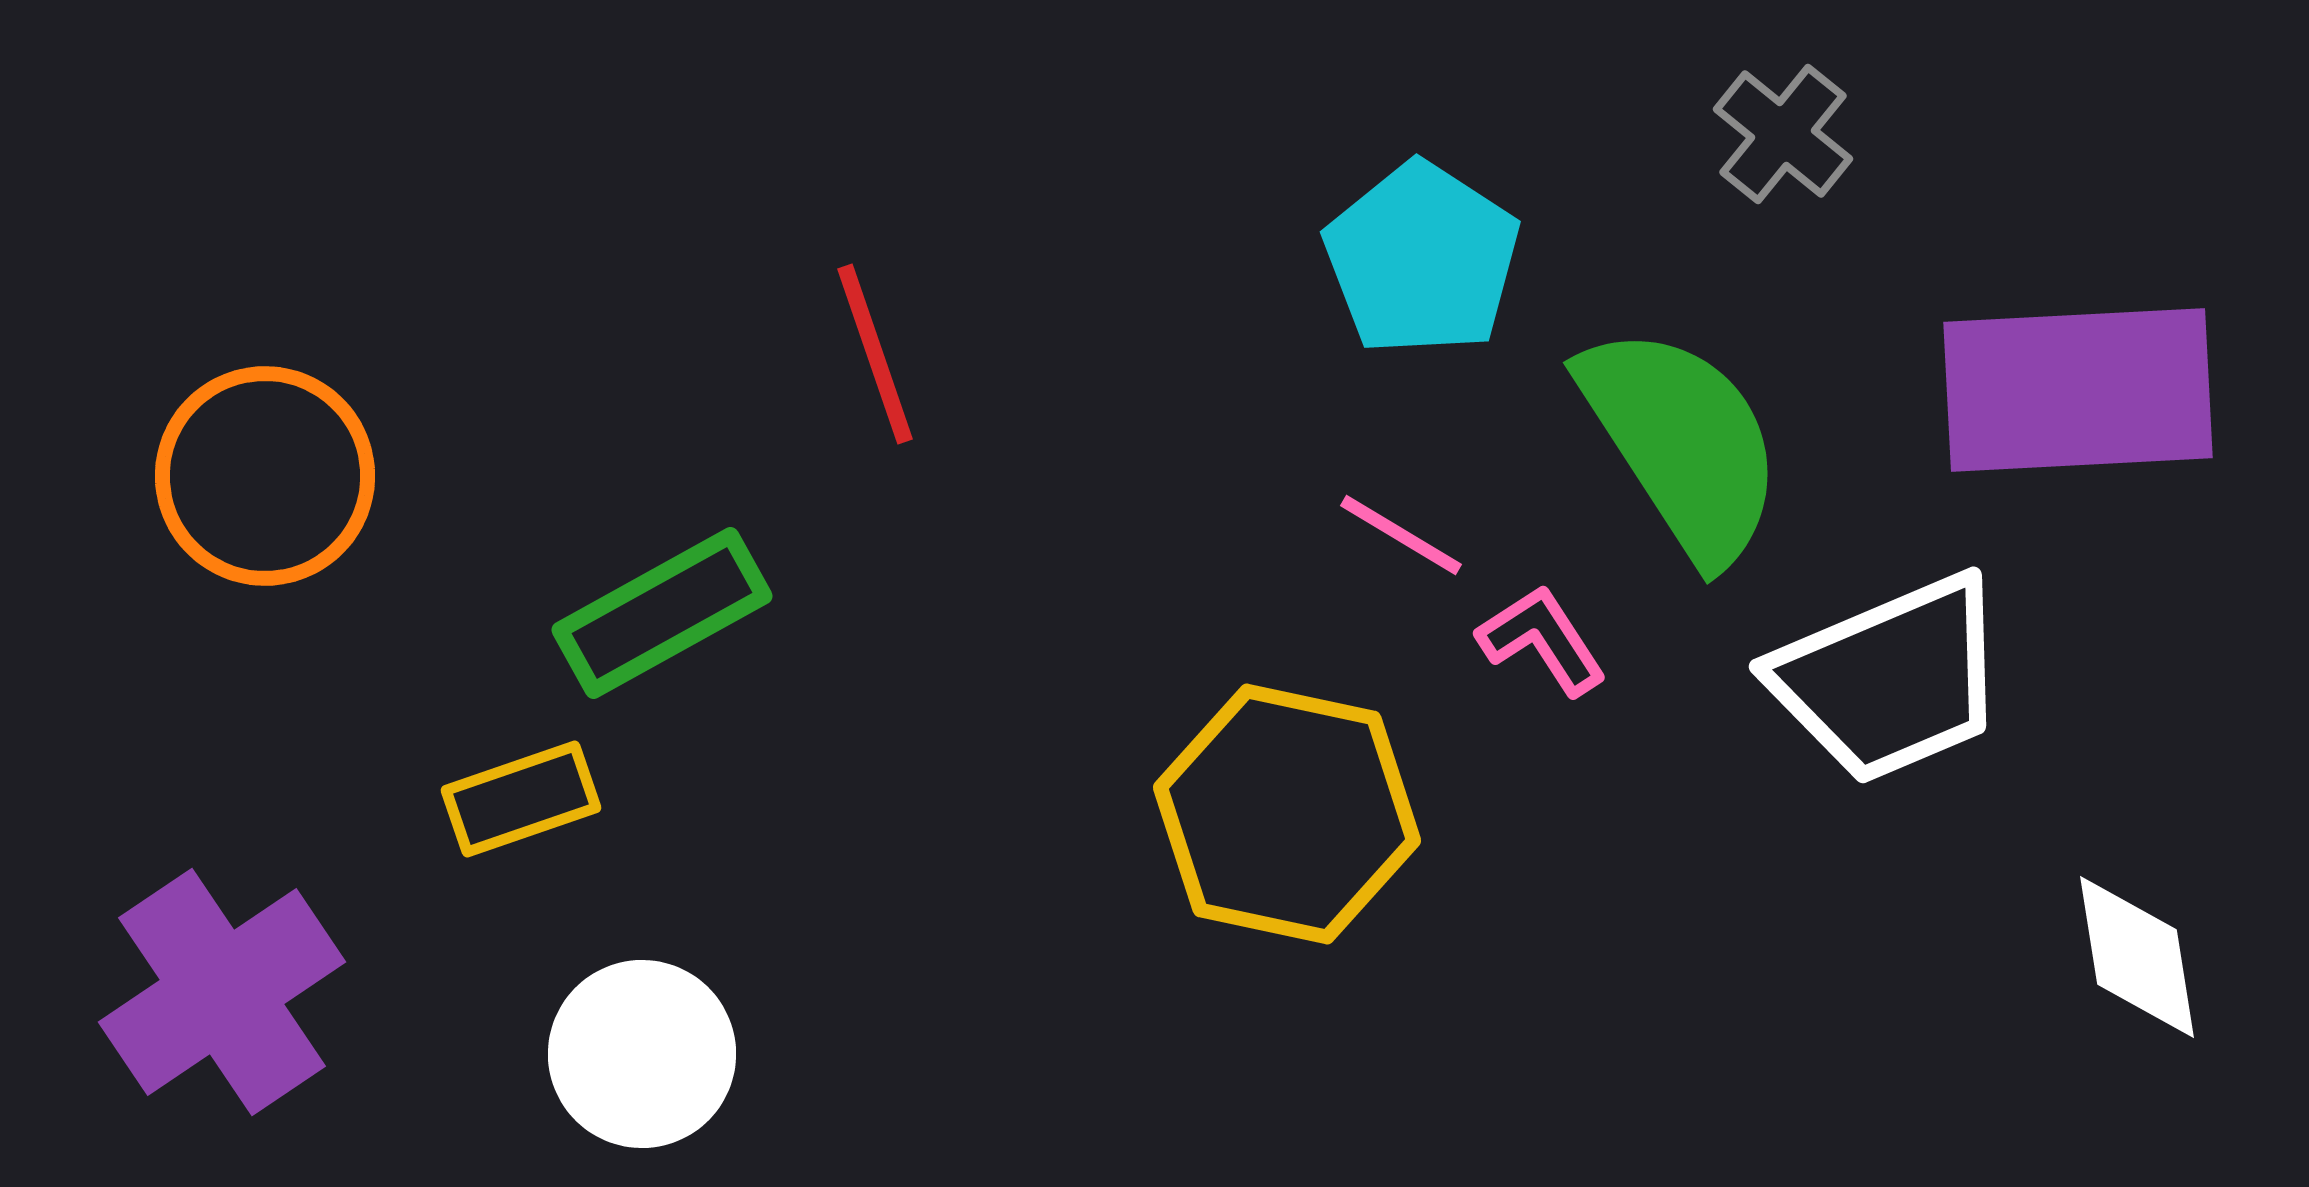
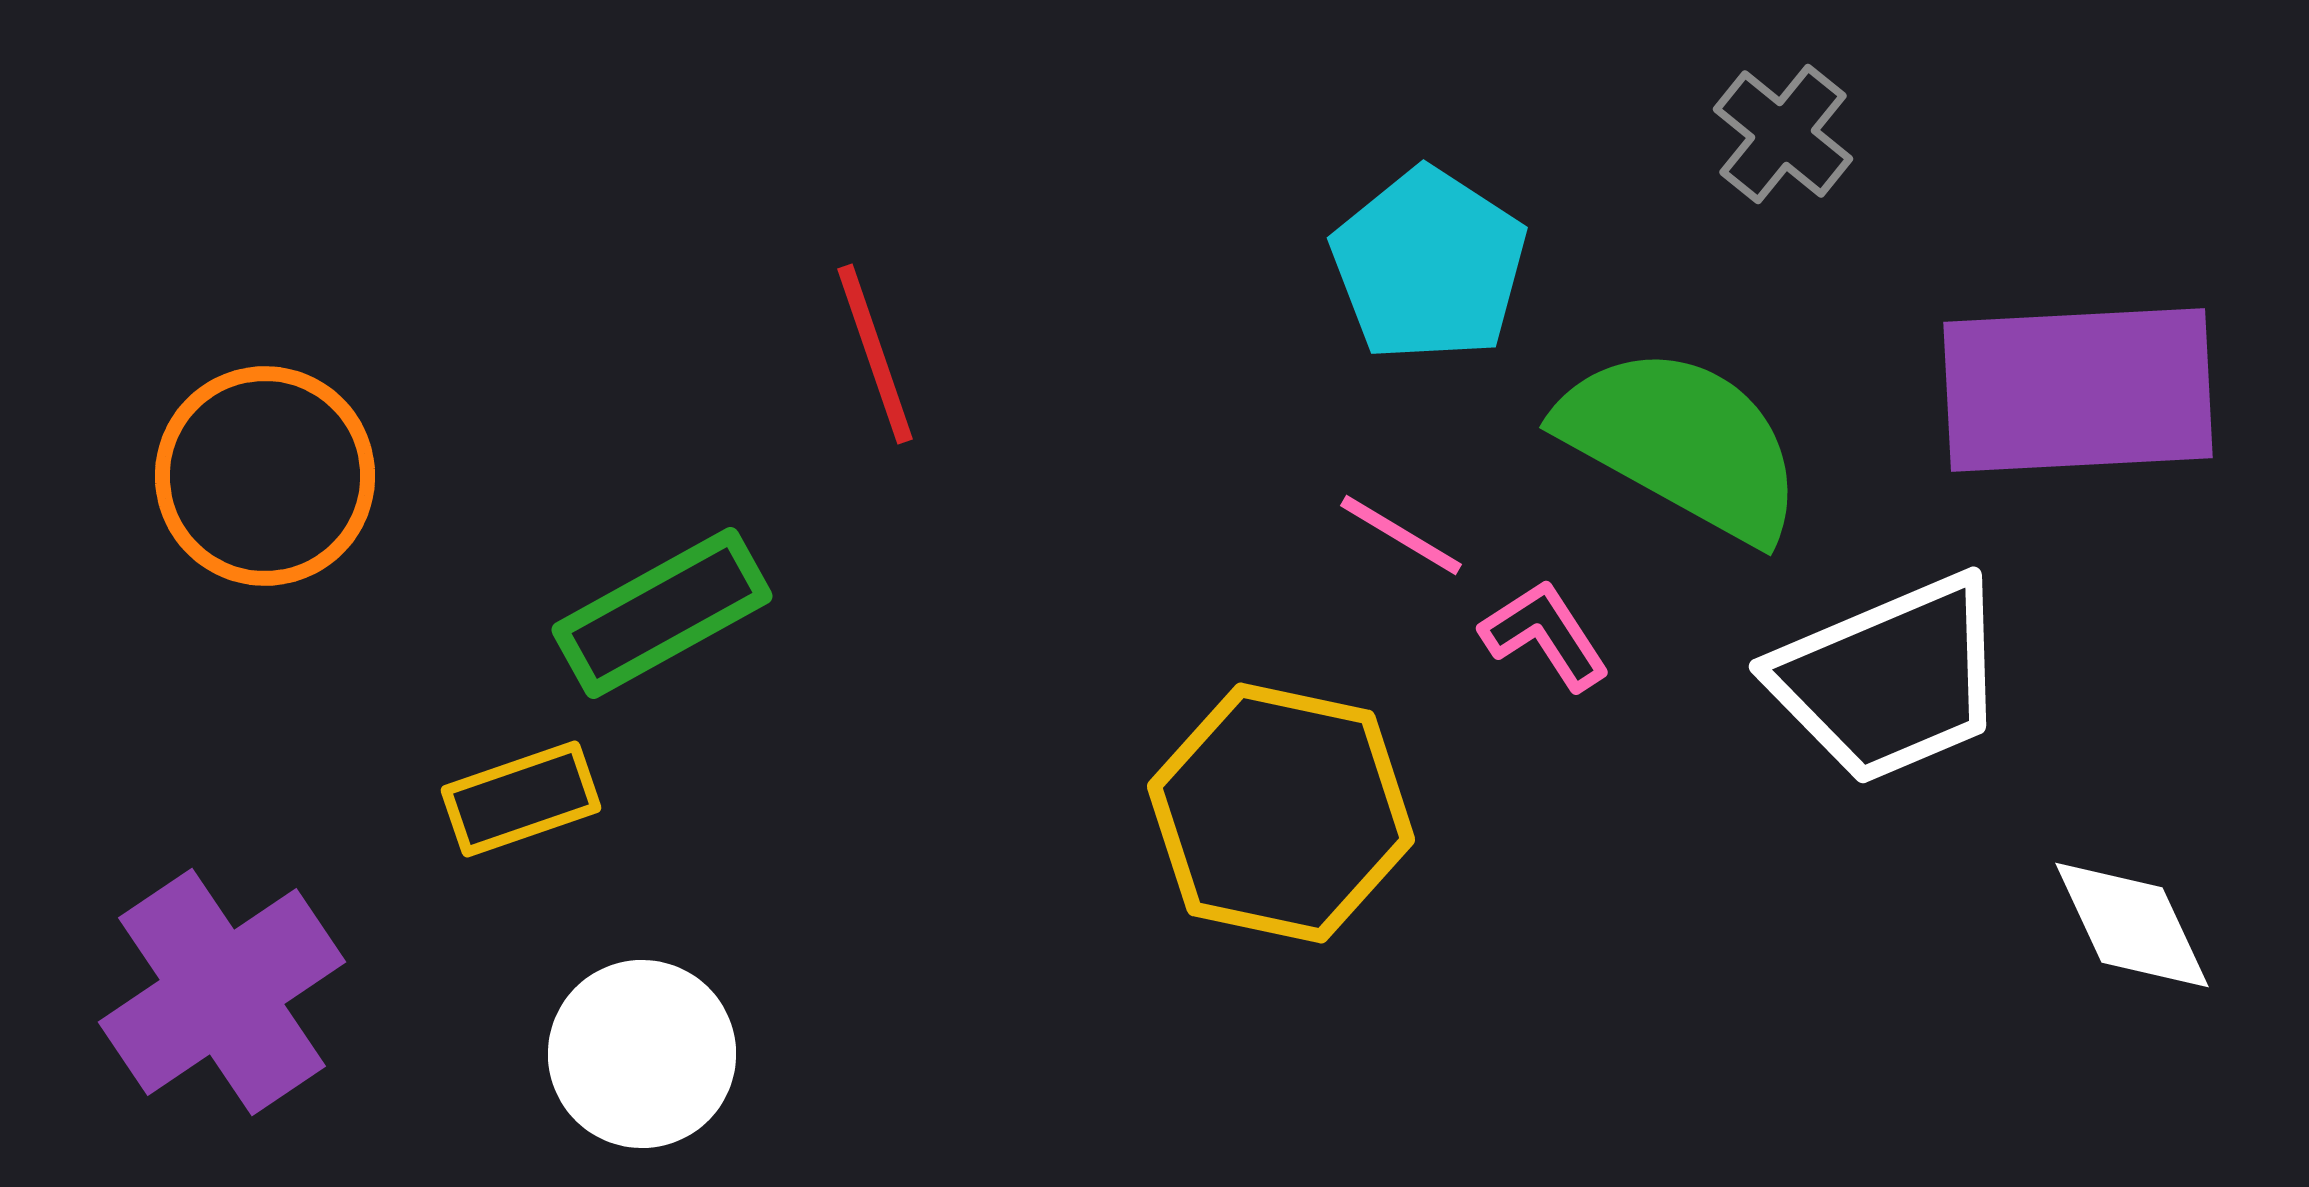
cyan pentagon: moved 7 px right, 6 px down
green semicircle: rotated 28 degrees counterclockwise
pink L-shape: moved 3 px right, 5 px up
yellow hexagon: moved 6 px left, 1 px up
white diamond: moved 5 px left, 32 px up; rotated 16 degrees counterclockwise
